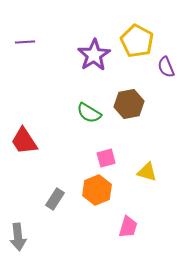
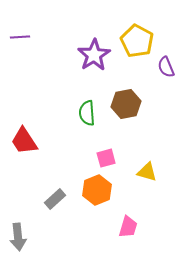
purple line: moved 5 px left, 5 px up
brown hexagon: moved 3 px left
green semicircle: moved 2 px left; rotated 55 degrees clockwise
gray rectangle: rotated 15 degrees clockwise
